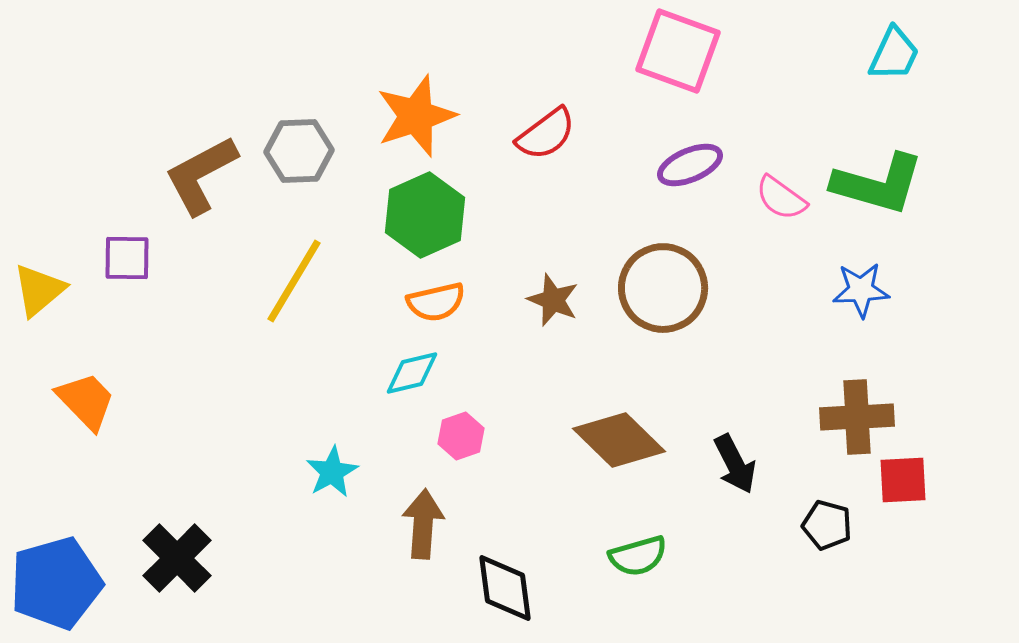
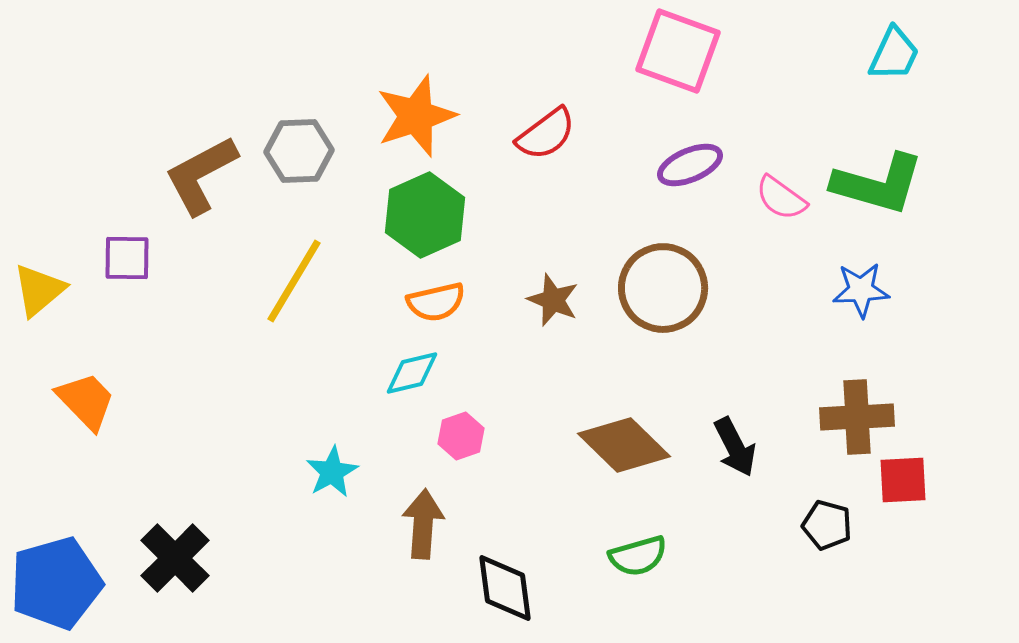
brown diamond: moved 5 px right, 5 px down
black arrow: moved 17 px up
black cross: moved 2 px left
